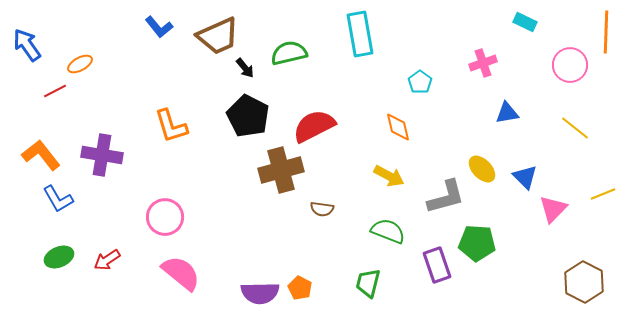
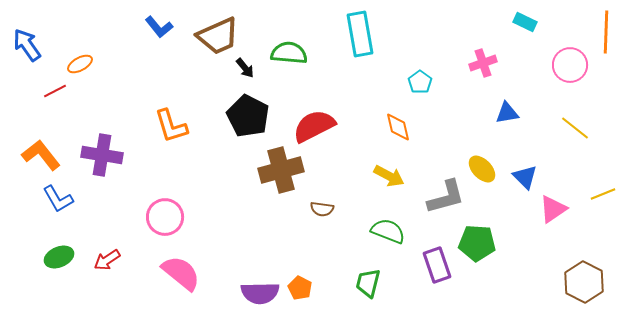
green semicircle at (289, 53): rotated 18 degrees clockwise
pink triangle at (553, 209): rotated 12 degrees clockwise
